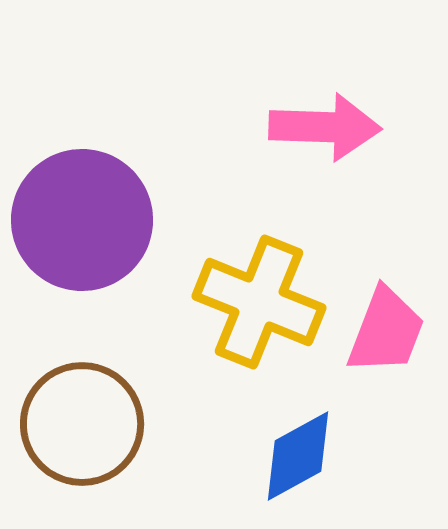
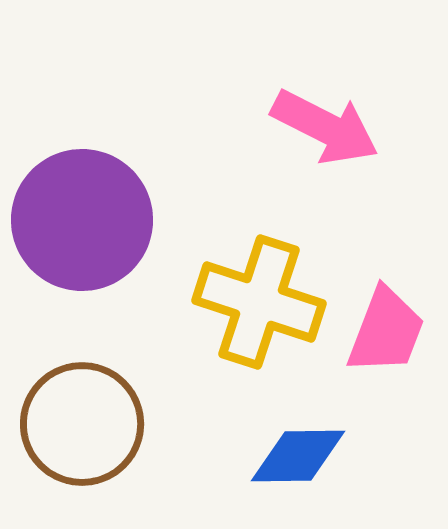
pink arrow: rotated 25 degrees clockwise
yellow cross: rotated 4 degrees counterclockwise
blue diamond: rotated 28 degrees clockwise
